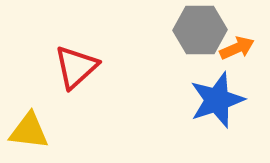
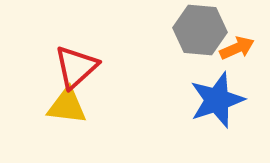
gray hexagon: rotated 6 degrees clockwise
yellow triangle: moved 38 px right, 25 px up
